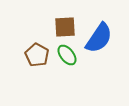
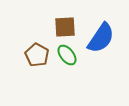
blue semicircle: moved 2 px right
